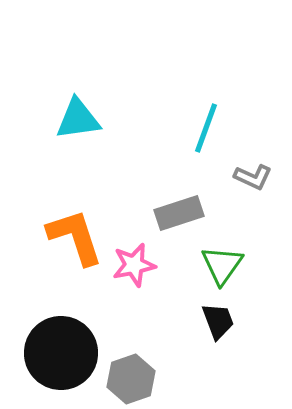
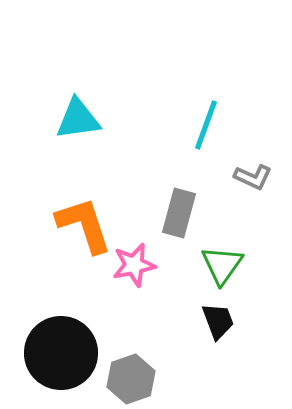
cyan line: moved 3 px up
gray rectangle: rotated 57 degrees counterclockwise
orange L-shape: moved 9 px right, 12 px up
